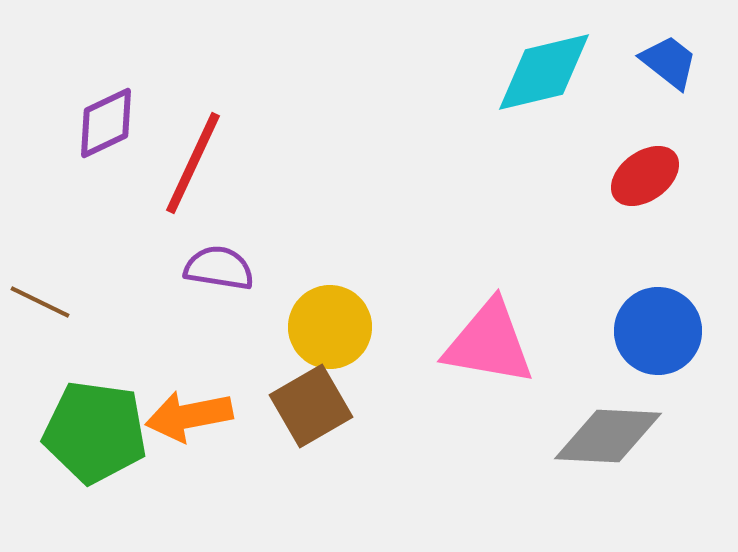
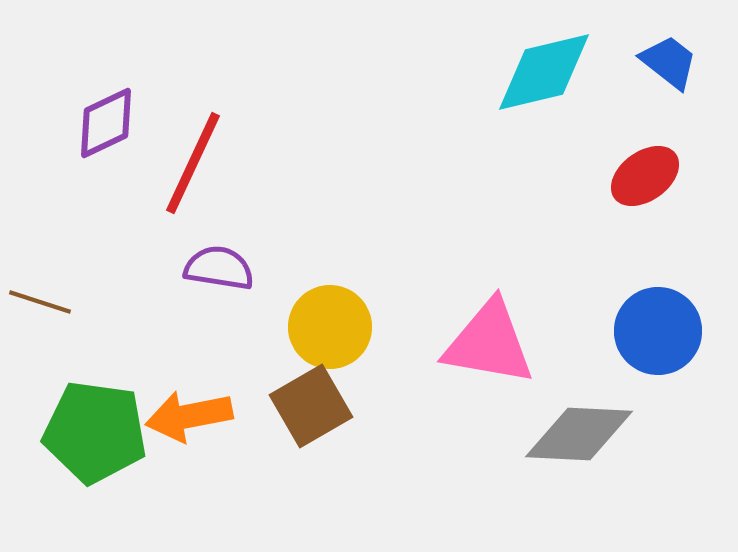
brown line: rotated 8 degrees counterclockwise
gray diamond: moved 29 px left, 2 px up
